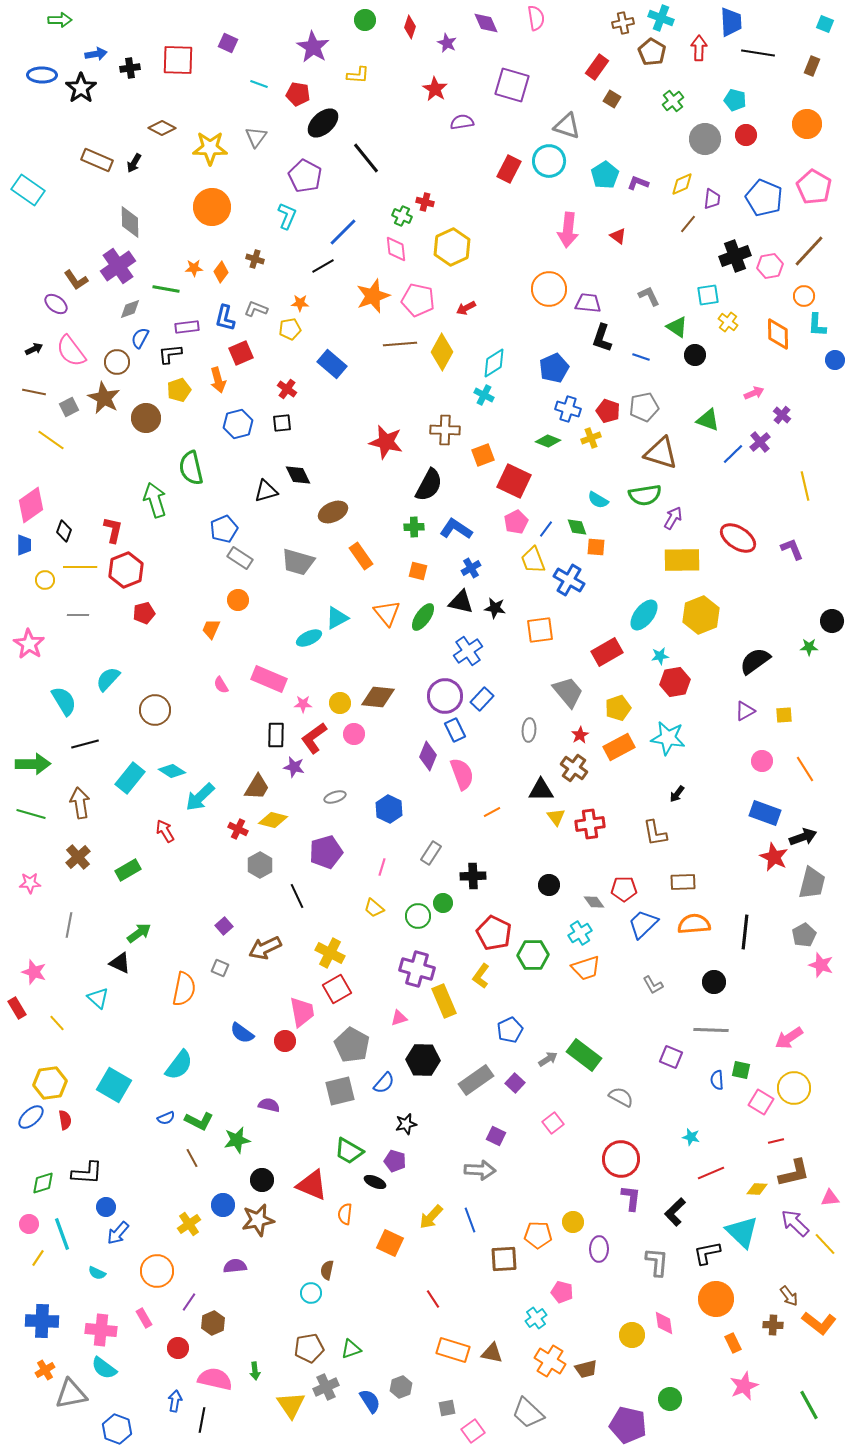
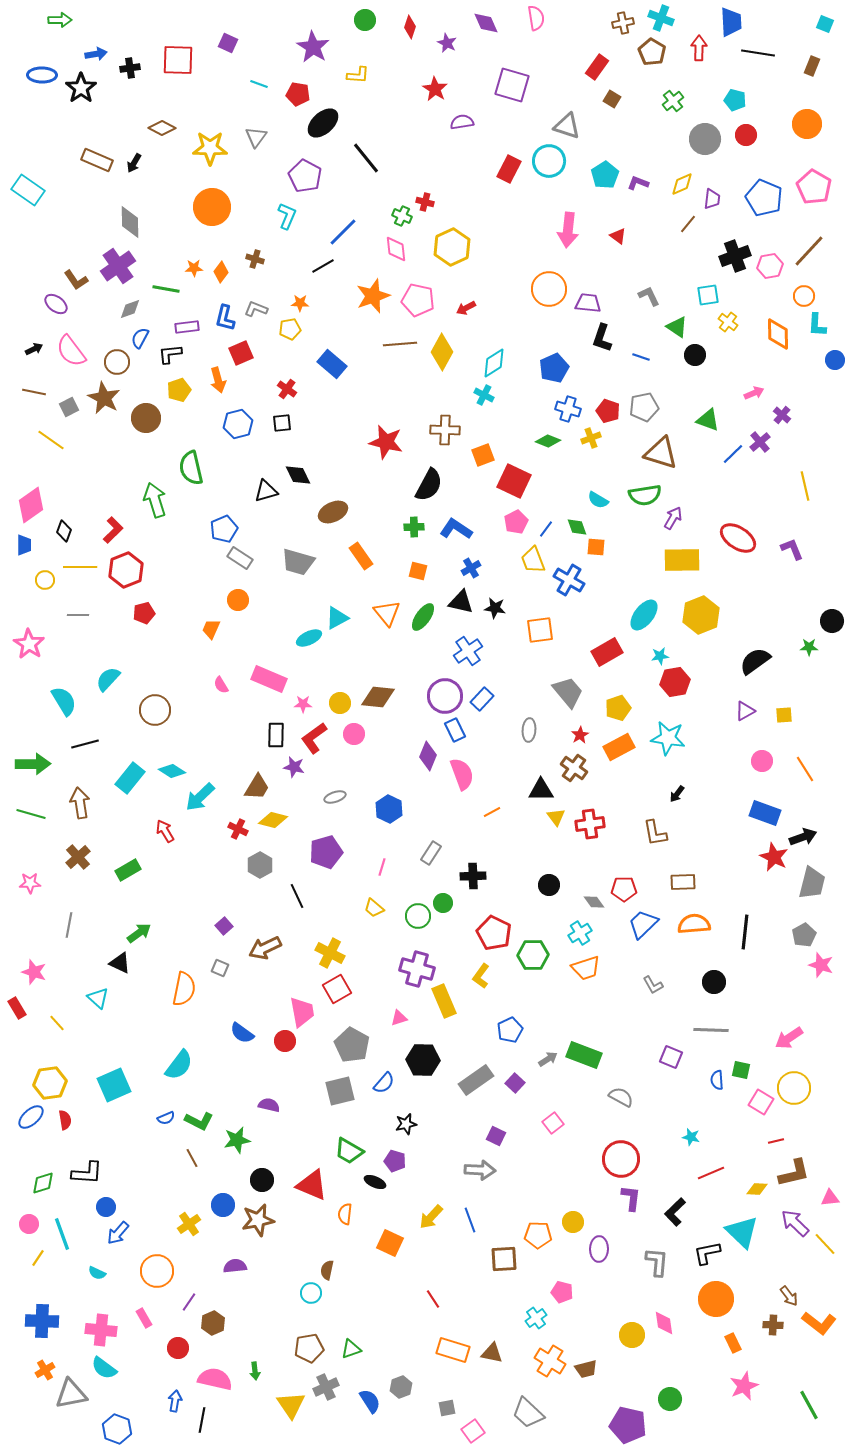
red L-shape at (113, 530): rotated 32 degrees clockwise
green rectangle at (584, 1055): rotated 16 degrees counterclockwise
cyan square at (114, 1085): rotated 36 degrees clockwise
